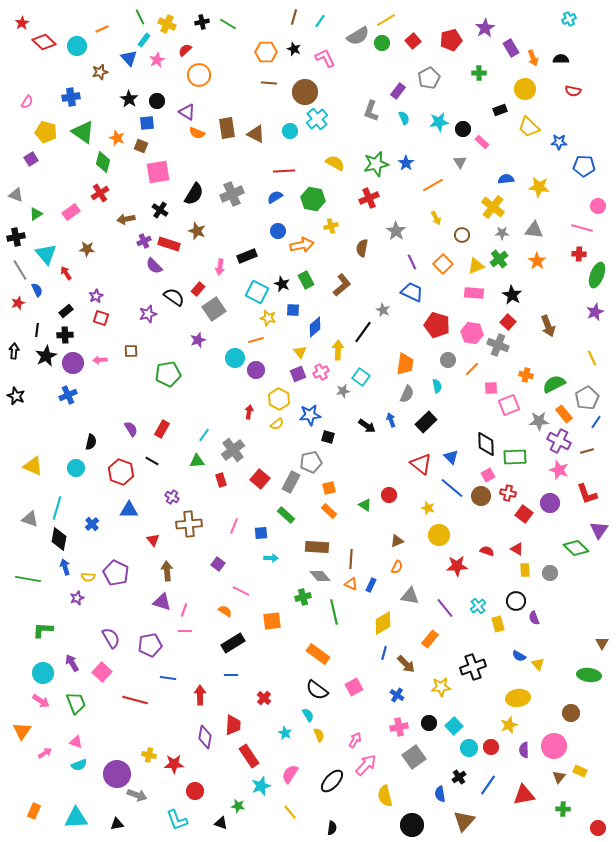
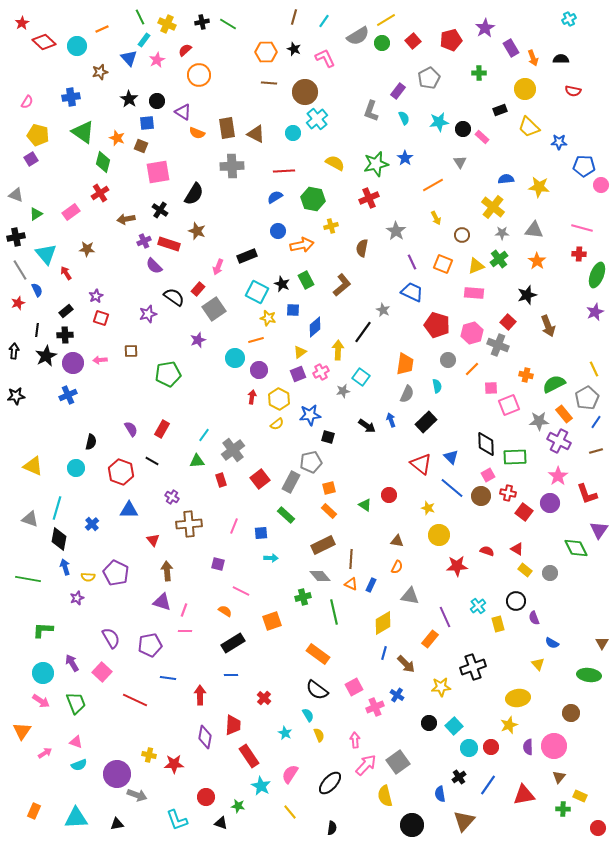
cyan line at (320, 21): moved 4 px right
purple triangle at (187, 112): moved 4 px left
cyan circle at (290, 131): moved 3 px right, 2 px down
yellow pentagon at (46, 132): moved 8 px left, 3 px down
pink rectangle at (482, 142): moved 5 px up
blue star at (406, 163): moved 1 px left, 5 px up
gray cross at (232, 194): moved 28 px up; rotated 20 degrees clockwise
pink circle at (598, 206): moved 3 px right, 21 px up
orange square at (443, 264): rotated 24 degrees counterclockwise
pink arrow at (220, 267): moved 2 px left; rotated 14 degrees clockwise
black star at (512, 295): moved 15 px right; rotated 24 degrees clockwise
pink hexagon at (472, 333): rotated 25 degrees counterclockwise
yellow triangle at (300, 352): rotated 32 degrees clockwise
yellow line at (592, 358): moved 2 px right, 11 px down
purple circle at (256, 370): moved 3 px right
black star at (16, 396): rotated 30 degrees counterclockwise
red arrow at (249, 412): moved 3 px right, 15 px up
brown line at (587, 451): moved 9 px right
pink star at (559, 470): moved 1 px left, 6 px down; rotated 18 degrees clockwise
red square at (260, 479): rotated 12 degrees clockwise
red square at (524, 514): moved 2 px up
brown triangle at (397, 541): rotated 32 degrees clockwise
brown rectangle at (317, 547): moved 6 px right, 2 px up; rotated 30 degrees counterclockwise
green diamond at (576, 548): rotated 20 degrees clockwise
purple square at (218, 564): rotated 24 degrees counterclockwise
yellow rectangle at (525, 570): rotated 48 degrees counterclockwise
purple line at (445, 608): moved 9 px down; rotated 15 degrees clockwise
orange square at (272, 621): rotated 12 degrees counterclockwise
blue semicircle at (519, 656): moved 33 px right, 13 px up
red line at (135, 700): rotated 10 degrees clockwise
pink cross at (399, 727): moved 24 px left, 20 px up; rotated 12 degrees counterclockwise
pink arrow at (355, 740): rotated 35 degrees counterclockwise
purple semicircle at (524, 750): moved 4 px right, 3 px up
gray square at (414, 757): moved 16 px left, 5 px down
yellow rectangle at (580, 771): moved 25 px down
black ellipse at (332, 781): moved 2 px left, 2 px down
cyan star at (261, 786): rotated 24 degrees counterclockwise
red circle at (195, 791): moved 11 px right, 6 px down
